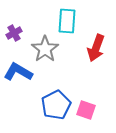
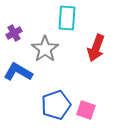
cyan rectangle: moved 3 px up
blue pentagon: rotated 8 degrees clockwise
